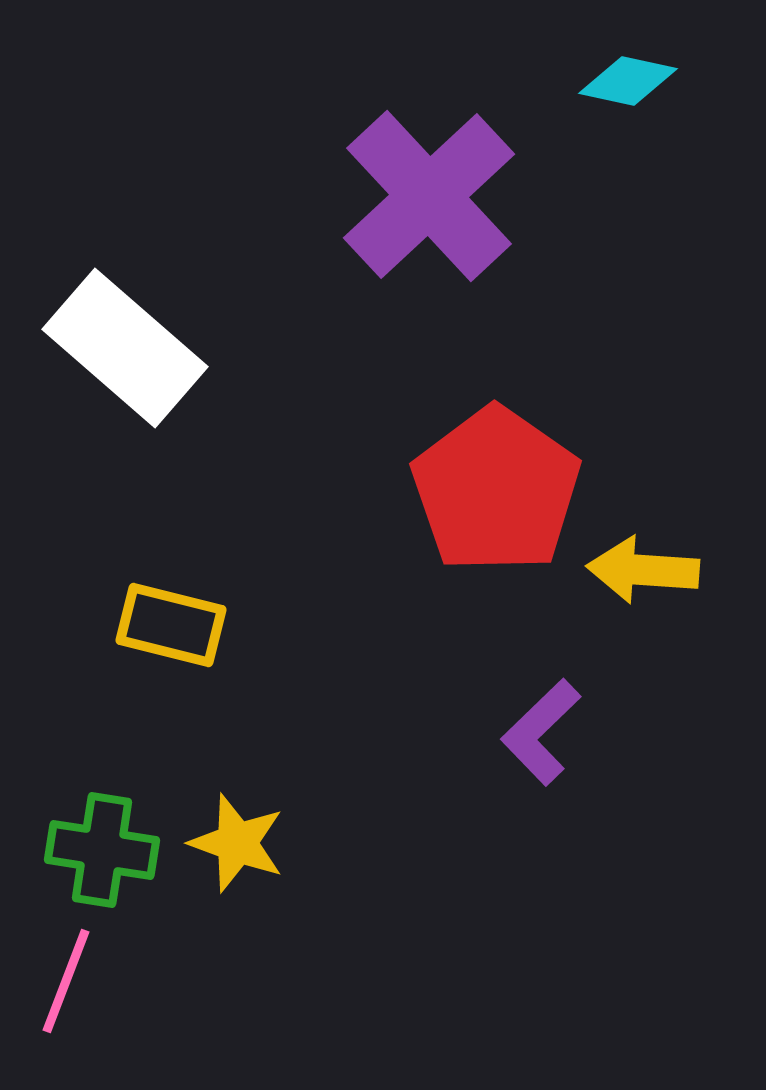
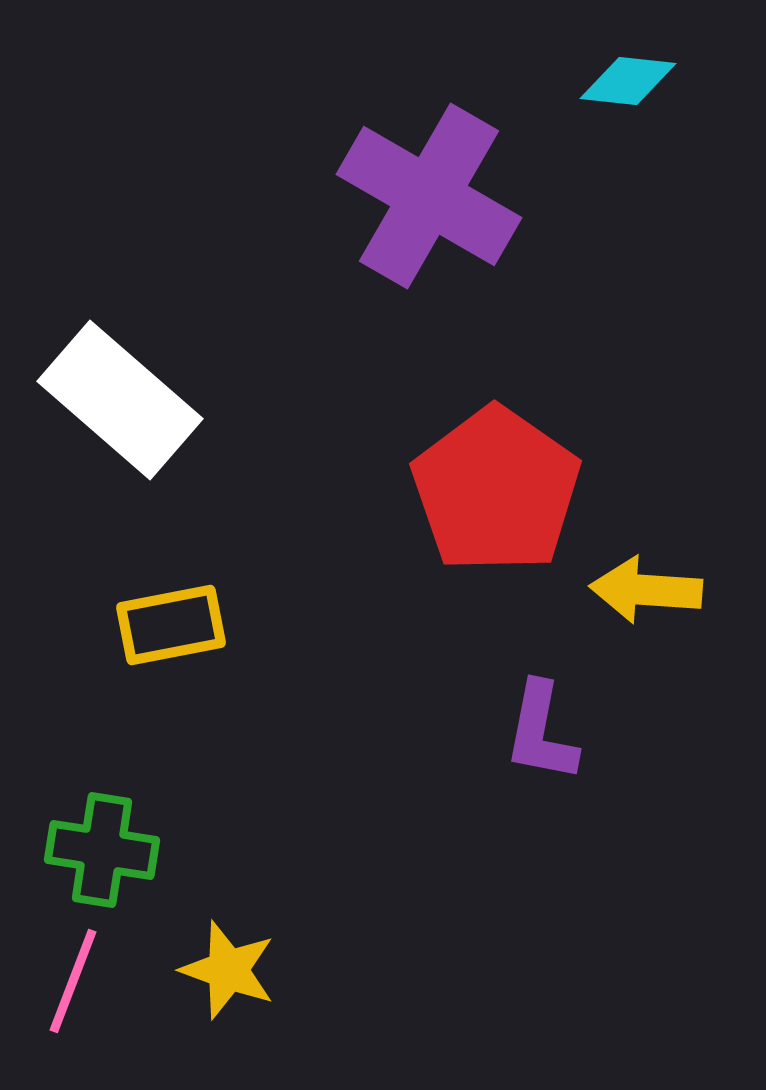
cyan diamond: rotated 6 degrees counterclockwise
purple cross: rotated 17 degrees counterclockwise
white rectangle: moved 5 px left, 52 px down
yellow arrow: moved 3 px right, 20 px down
yellow rectangle: rotated 25 degrees counterclockwise
purple L-shape: rotated 35 degrees counterclockwise
yellow star: moved 9 px left, 127 px down
pink line: moved 7 px right
